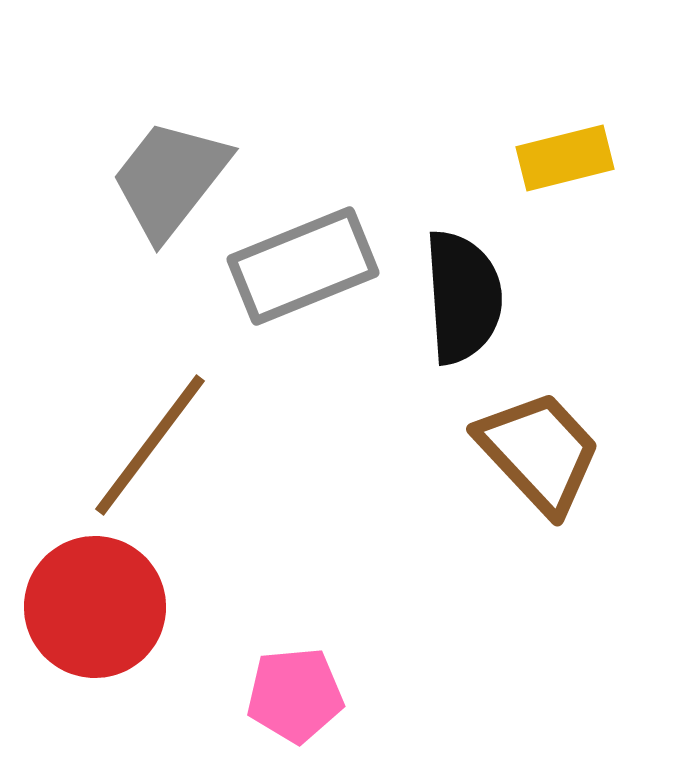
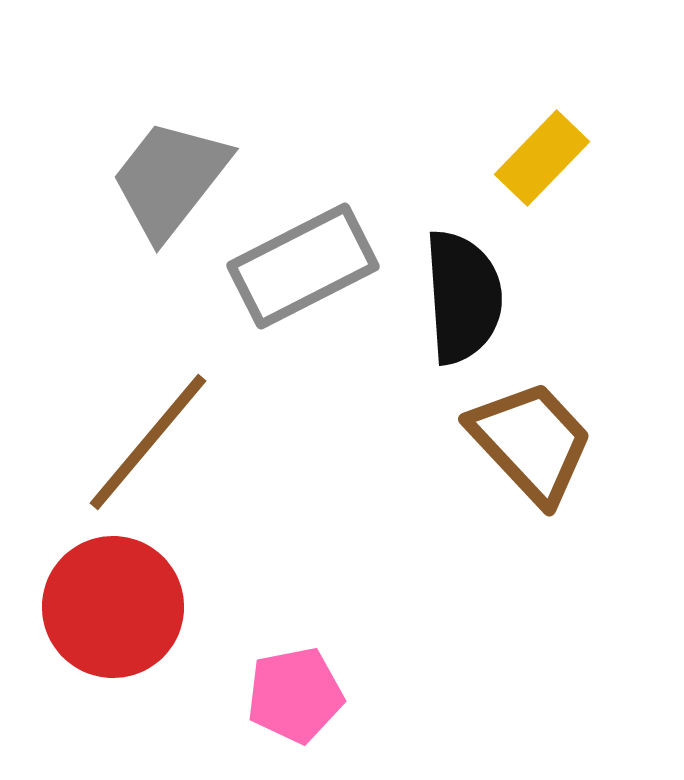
yellow rectangle: moved 23 px left; rotated 32 degrees counterclockwise
gray rectangle: rotated 5 degrees counterclockwise
brown line: moved 2 px left, 3 px up; rotated 3 degrees clockwise
brown trapezoid: moved 8 px left, 10 px up
red circle: moved 18 px right
pink pentagon: rotated 6 degrees counterclockwise
